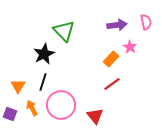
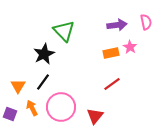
orange rectangle: moved 6 px up; rotated 35 degrees clockwise
black line: rotated 18 degrees clockwise
pink circle: moved 2 px down
red triangle: rotated 18 degrees clockwise
